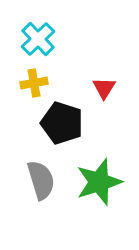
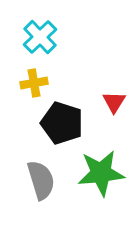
cyan cross: moved 2 px right, 2 px up
red triangle: moved 10 px right, 14 px down
green star: moved 2 px right, 9 px up; rotated 12 degrees clockwise
